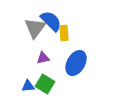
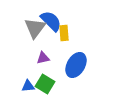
blue ellipse: moved 2 px down
